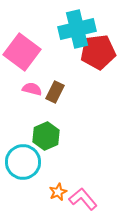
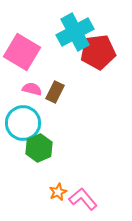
cyan cross: moved 2 px left, 3 px down; rotated 15 degrees counterclockwise
pink square: rotated 6 degrees counterclockwise
green hexagon: moved 7 px left, 12 px down
cyan circle: moved 39 px up
